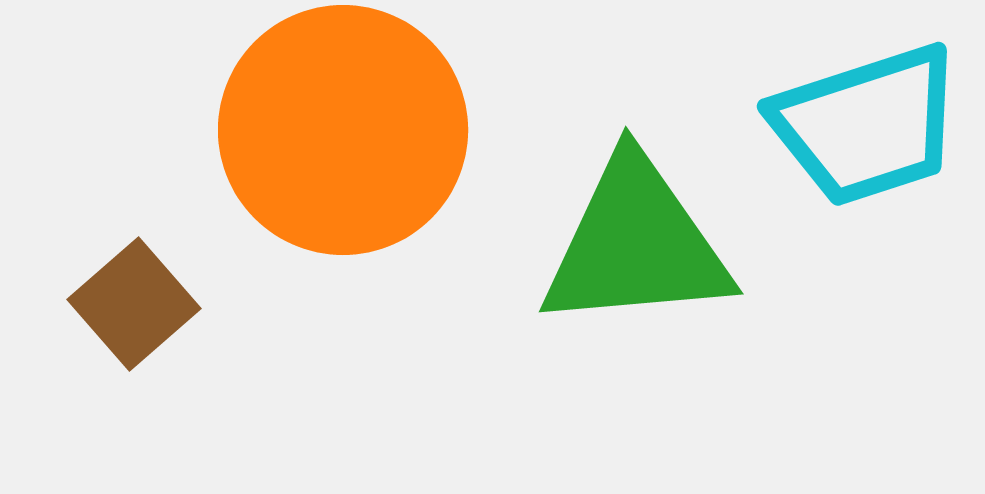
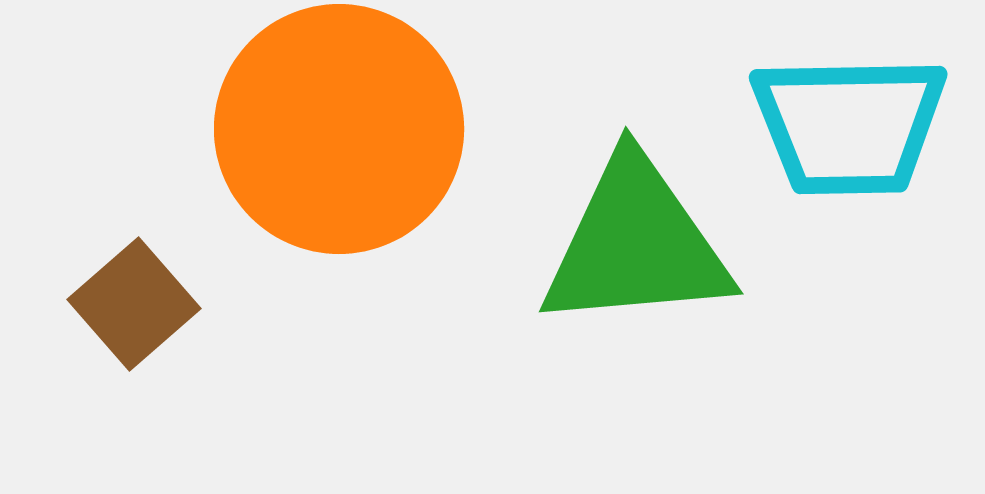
cyan trapezoid: moved 18 px left; rotated 17 degrees clockwise
orange circle: moved 4 px left, 1 px up
